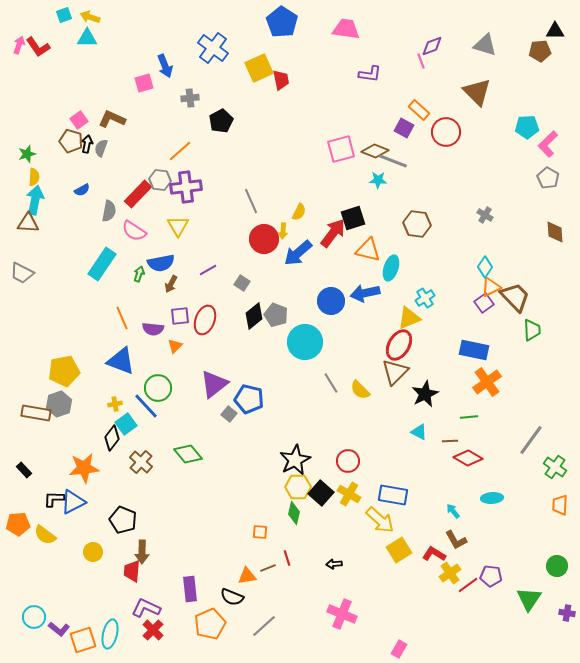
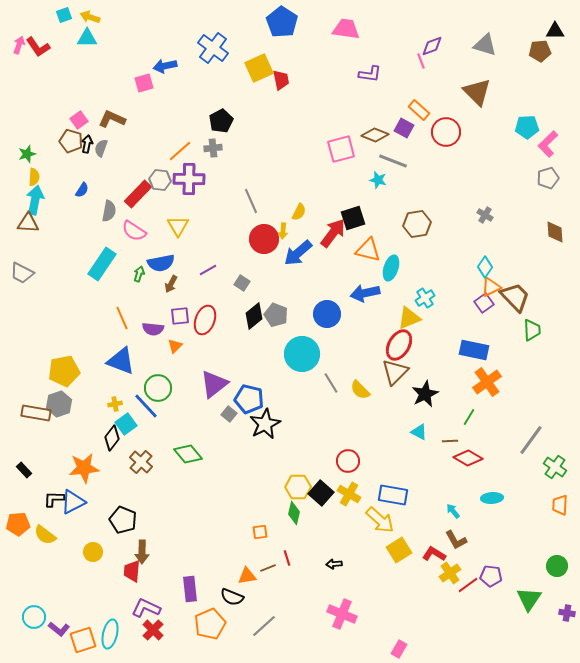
blue arrow at (165, 66): rotated 100 degrees clockwise
gray cross at (190, 98): moved 23 px right, 50 px down
brown diamond at (375, 151): moved 16 px up
gray pentagon at (548, 178): rotated 25 degrees clockwise
cyan star at (378, 180): rotated 12 degrees clockwise
purple cross at (186, 187): moved 3 px right, 8 px up; rotated 8 degrees clockwise
blue semicircle at (82, 190): rotated 28 degrees counterclockwise
brown hexagon at (417, 224): rotated 16 degrees counterclockwise
blue circle at (331, 301): moved 4 px left, 13 px down
cyan circle at (305, 342): moved 3 px left, 12 px down
green line at (469, 417): rotated 54 degrees counterclockwise
black star at (295, 460): moved 30 px left, 36 px up
orange square at (260, 532): rotated 14 degrees counterclockwise
